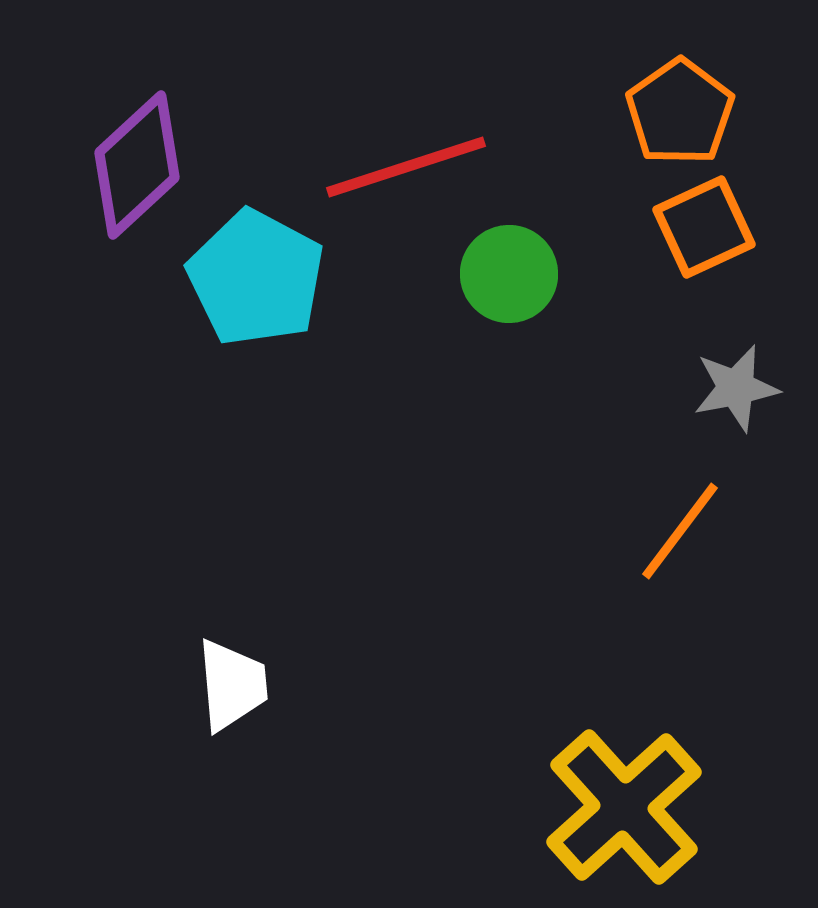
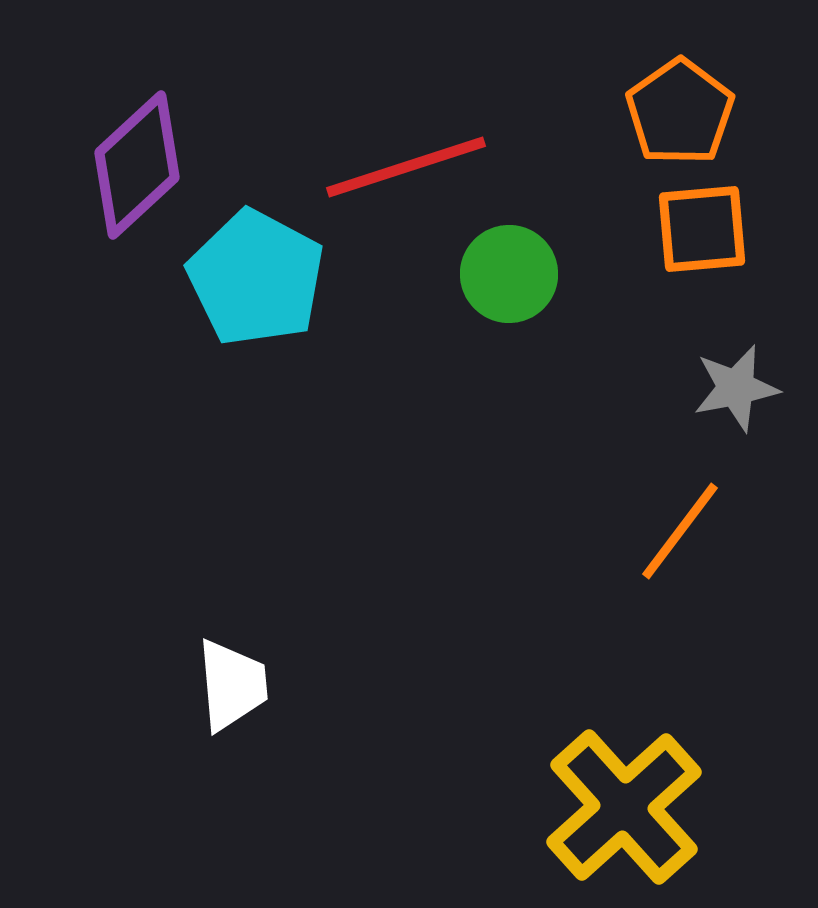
orange square: moved 2 px left, 2 px down; rotated 20 degrees clockwise
